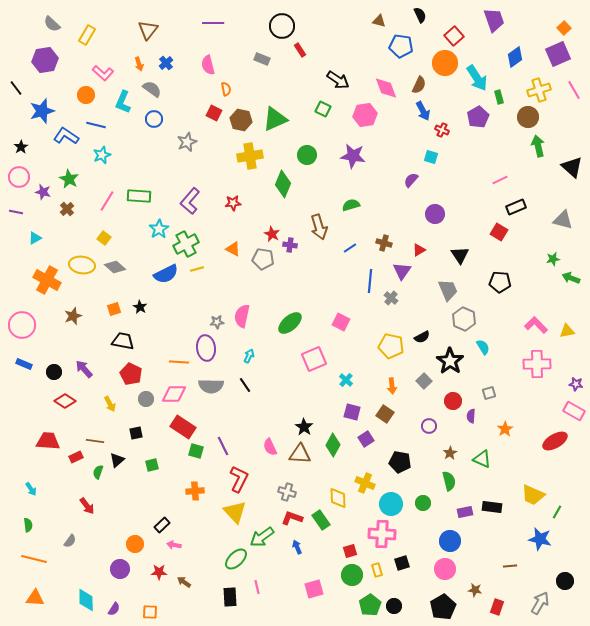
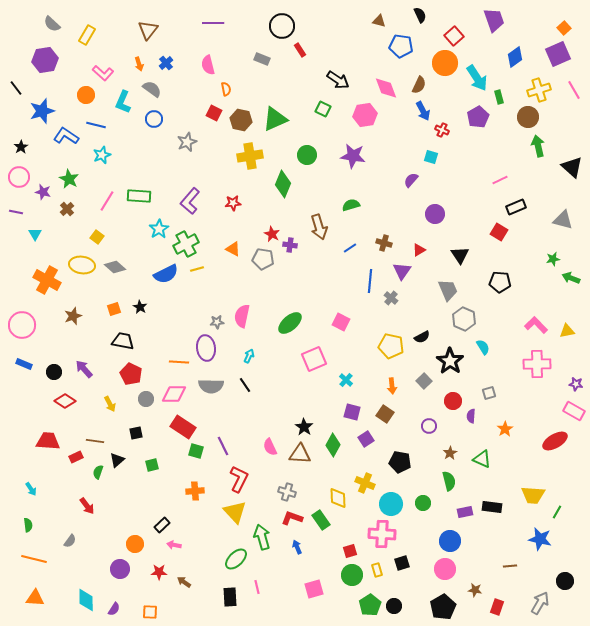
cyan triangle at (35, 238): moved 4 px up; rotated 32 degrees counterclockwise
yellow square at (104, 238): moved 7 px left, 1 px up
yellow trapezoid at (533, 495): rotated 20 degrees counterclockwise
green arrow at (262, 537): rotated 110 degrees clockwise
